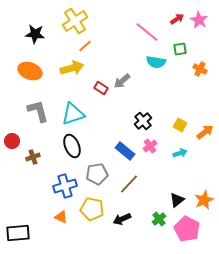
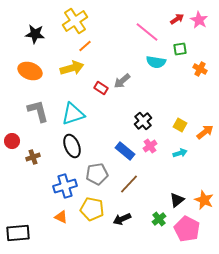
orange star: rotated 24 degrees counterclockwise
